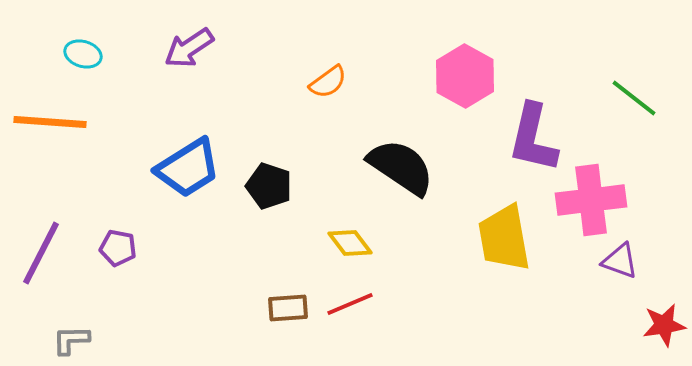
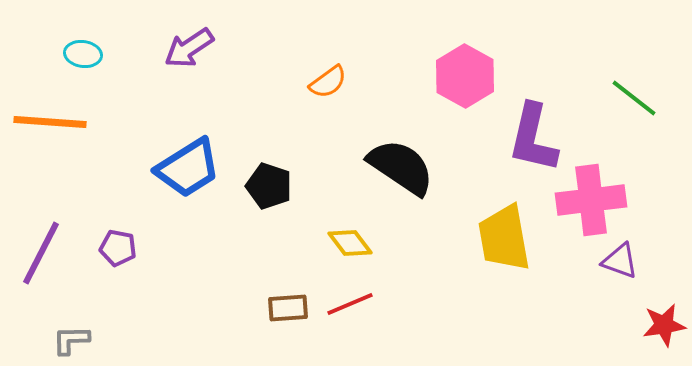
cyan ellipse: rotated 9 degrees counterclockwise
